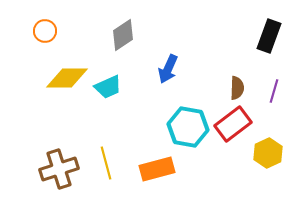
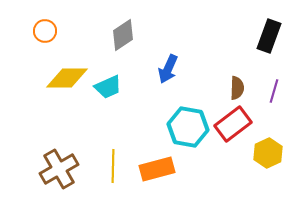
yellow line: moved 7 px right, 3 px down; rotated 16 degrees clockwise
brown cross: rotated 12 degrees counterclockwise
